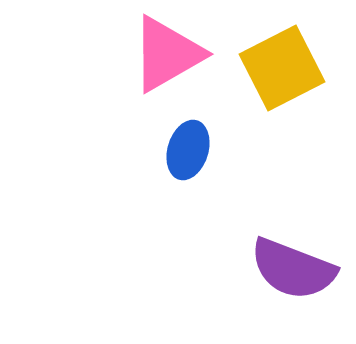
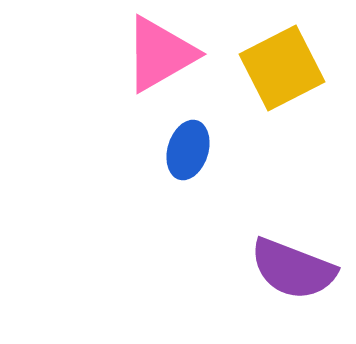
pink triangle: moved 7 px left
